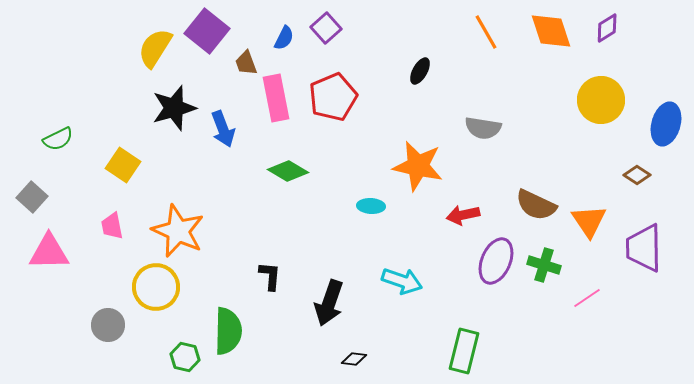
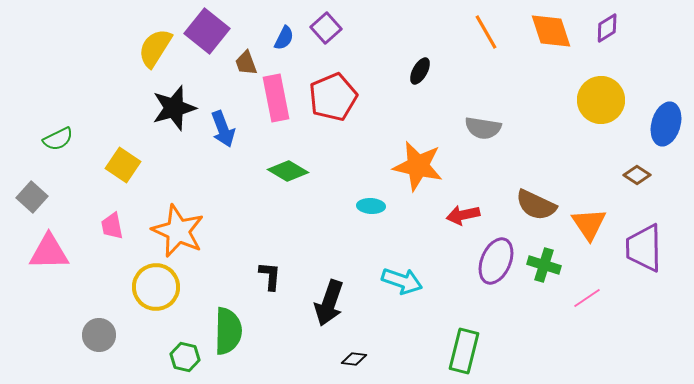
orange triangle at (589, 221): moved 3 px down
gray circle at (108, 325): moved 9 px left, 10 px down
